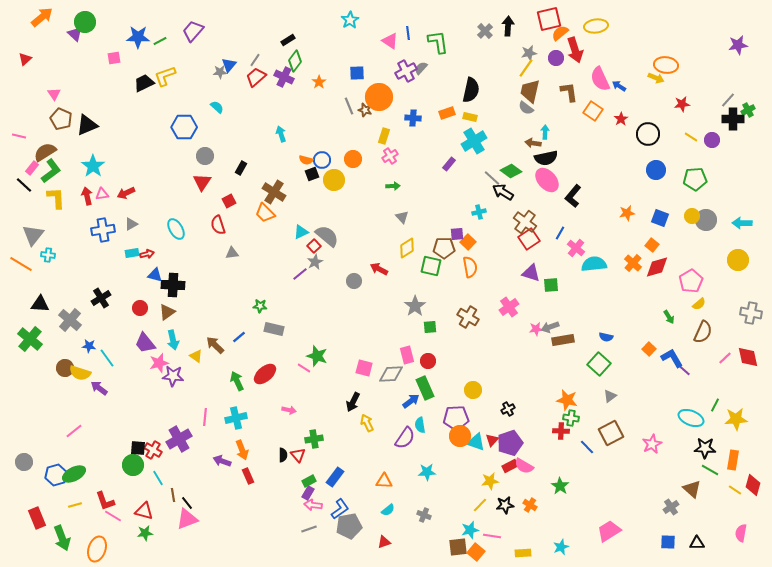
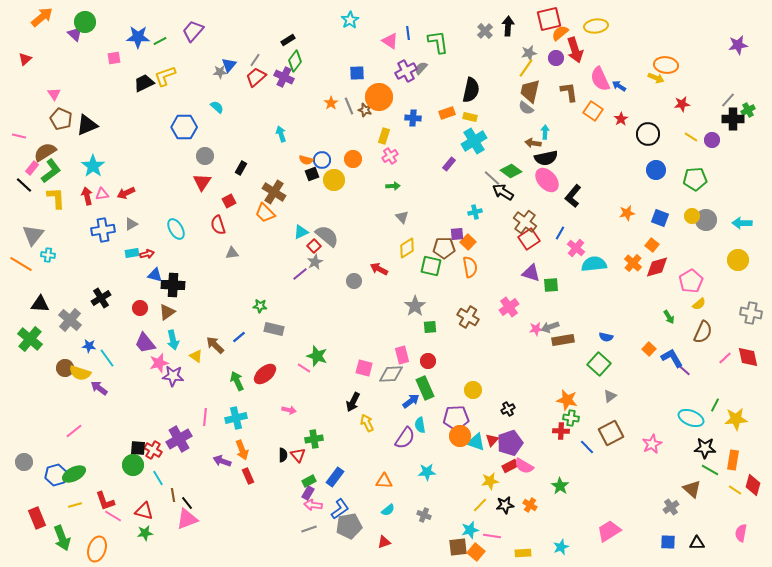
orange star at (319, 82): moved 12 px right, 21 px down
cyan cross at (479, 212): moved 4 px left
pink rectangle at (407, 355): moved 5 px left
